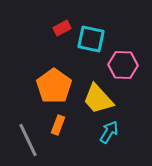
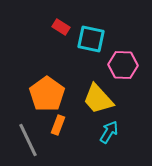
red rectangle: moved 1 px left, 1 px up; rotated 60 degrees clockwise
orange pentagon: moved 7 px left, 8 px down
